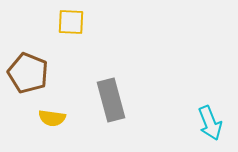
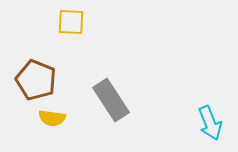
brown pentagon: moved 8 px right, 7 px down
gray rectangle: rotated 18 degrees counterclockwise
